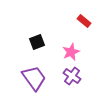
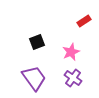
red rectangle: rotated 72 degrees counterclockwise
purple cross: moved 1 px right, 2 px down
